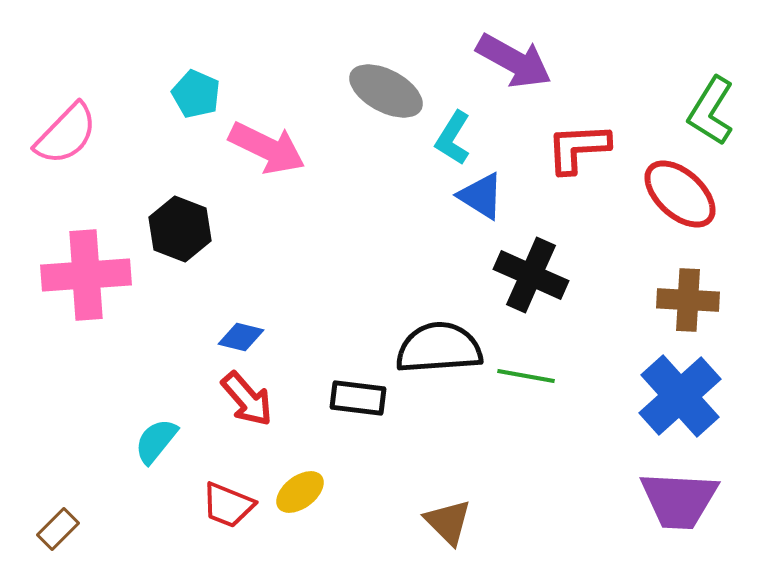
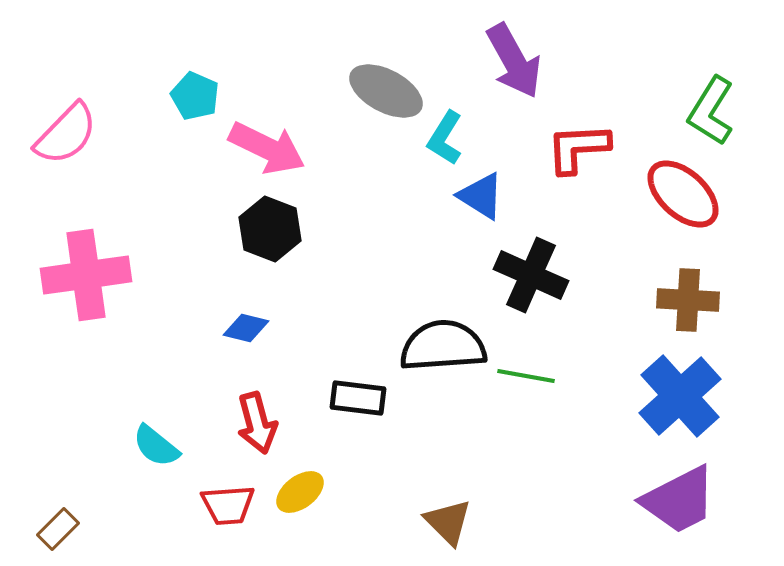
purple arrow: rotated 32 degrees clockwise
cyan pentagon: moved 1 px left, 2 px down
cyan L-shape: moved 8 px left
red ellipse: moved 3 px right
black hexagon: moved 90 px right
pink cross: rotated 4 degrees counterclockwise
blue diamond: moved 5 px right, 9 px up
black semicircle: moved 4 px right, 2 px up
red arrow: moved 10 px right, 24 px down; rotated 26 degrees clockwise
cyan semicircle: moved 5 px down; rotated 90 degrees counterclockwise
purple trapezoid: rotated 30 degrees counterclockwise
red trapezoid: rotated 26 degrees counterclockwise
